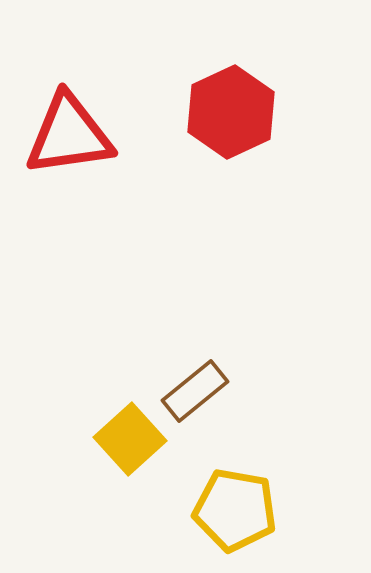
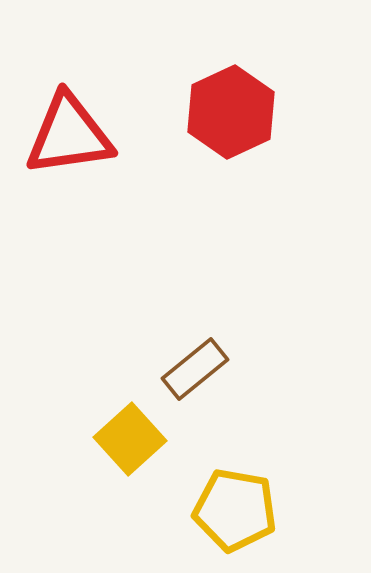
brown rectangle: moved 22 px up
